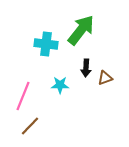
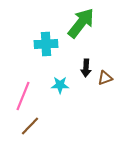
green arrow: moved 7 px up
cyan cross: rotated 10 degrees counterclockwise
